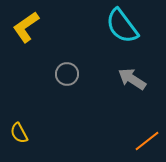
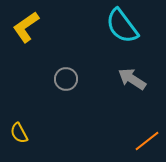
gray circle: moved 1 px left, 5 px down
